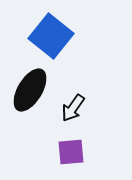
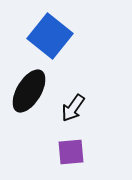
blue square: moved 1 px left
black ellipse: moved 1 px left, 1 px down
